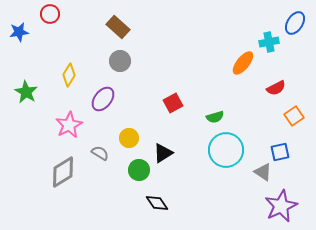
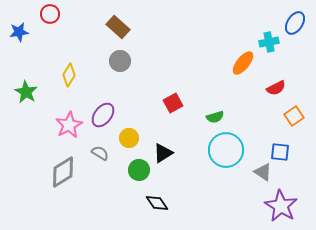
purple ellipse: moved 16 px down
blue square: rotated 18 degrees clockwise
purple star: rotated 16 degrees counterclockwise
